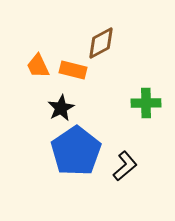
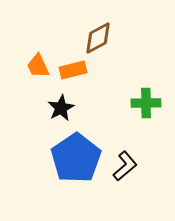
brown diamond: moved 3 px left, 5 px up
orange rectangle: rotated 28 degrees counterclockwise
blue pentagon: moved 7 px down
